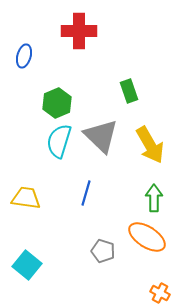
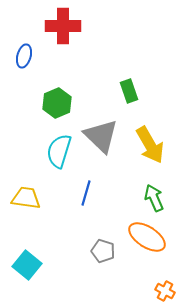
red cross: moved 16 px left, 5 px up
cyan semicircle: moved 10 px down
green arrow: rotated 24 degrees counterclockwise
orange cross: moved 5 px right, 2 px up
